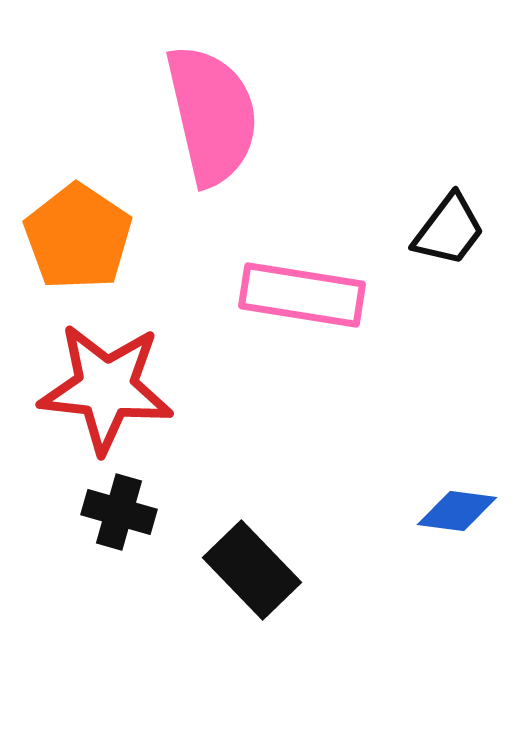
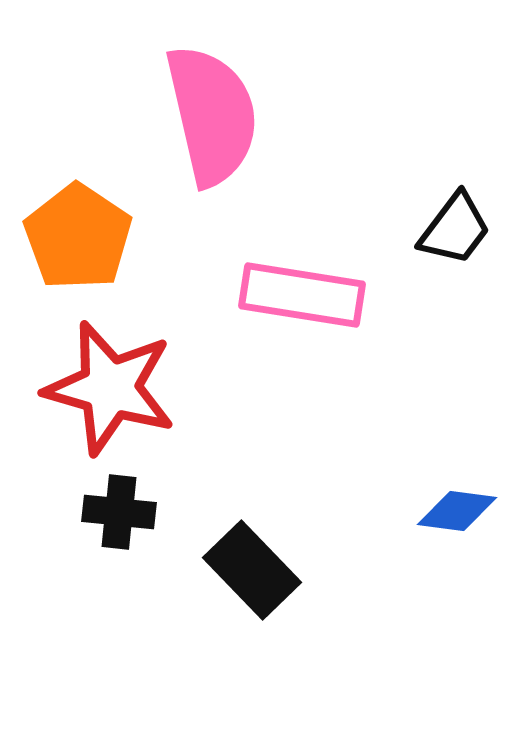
black trapezoid: moved 6 px right, 1 px up
red star: moved 4 px right; rotated 10 degrees clockwise
black cross: rotated 10 degrees counterclockwise
